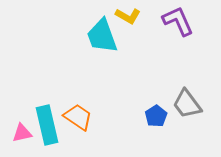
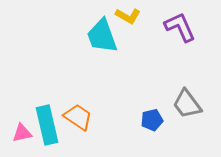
purple L-shape: moved 2 px right, 6 px down
blue pentagon: moved 4 px left, 4 px down; rotated 20 degrees clockwise
